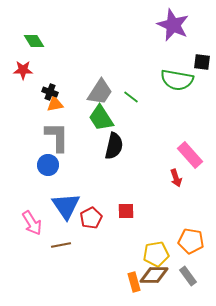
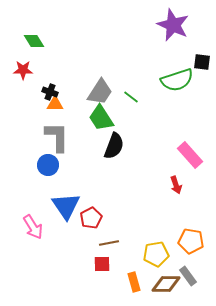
green semicircle: rotated 28 degrees counterclockwise
orange triangle: rotated 12 degrees clockwise
black semicircle: rotated 8 degrees clockwise
red arrow: moved 7 px down
red square: moved 24 px left, 53 px down
pink arrow: moved 1 px right, 4 px down
brown line: moved 48 px right, 2 px up
brown diamond: moved 12 px right, 9 px down
